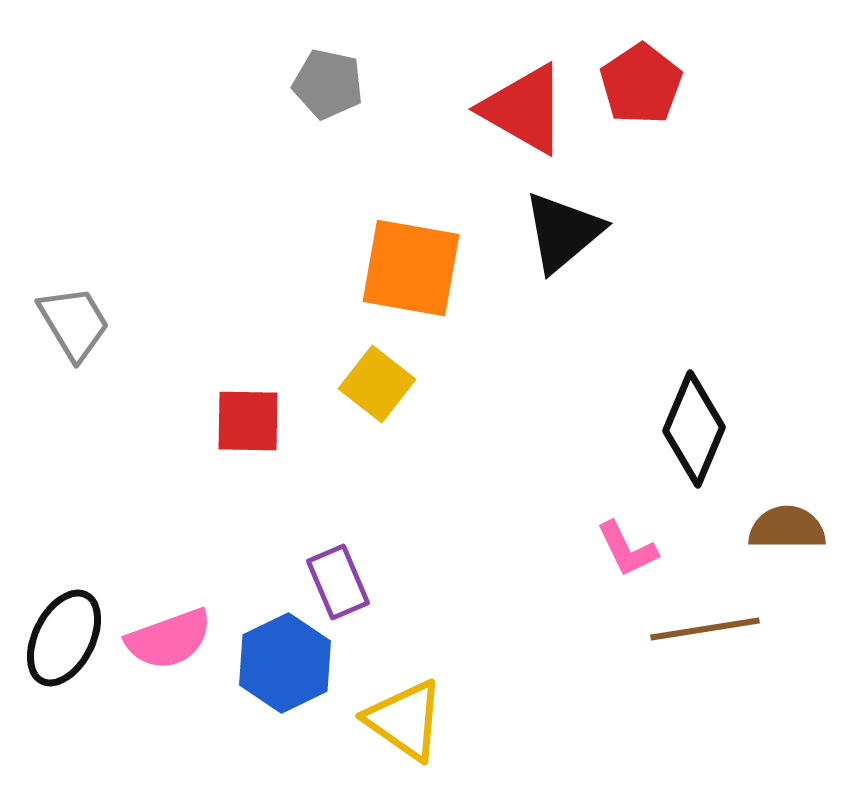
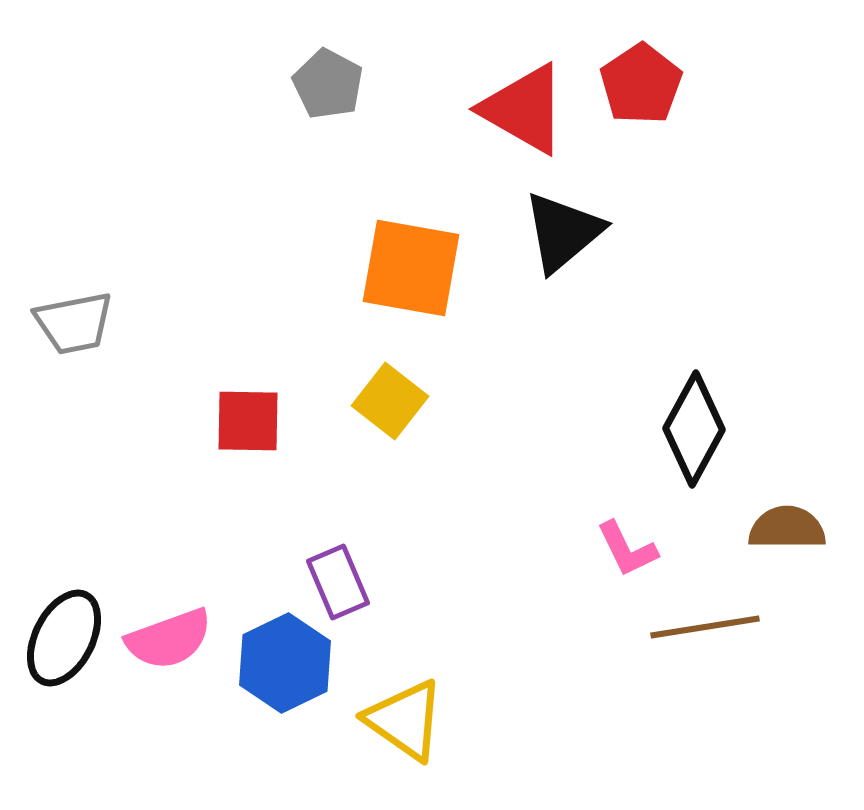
gray pentagon: rotated 16 degrees clockwise
gray trapezoid: rotated 110 degrees clockwise
yellow square: moved 13 px right, 17 px down
black diamond: rotated 6 degrees clockwise
brown line: moved 2 px up
